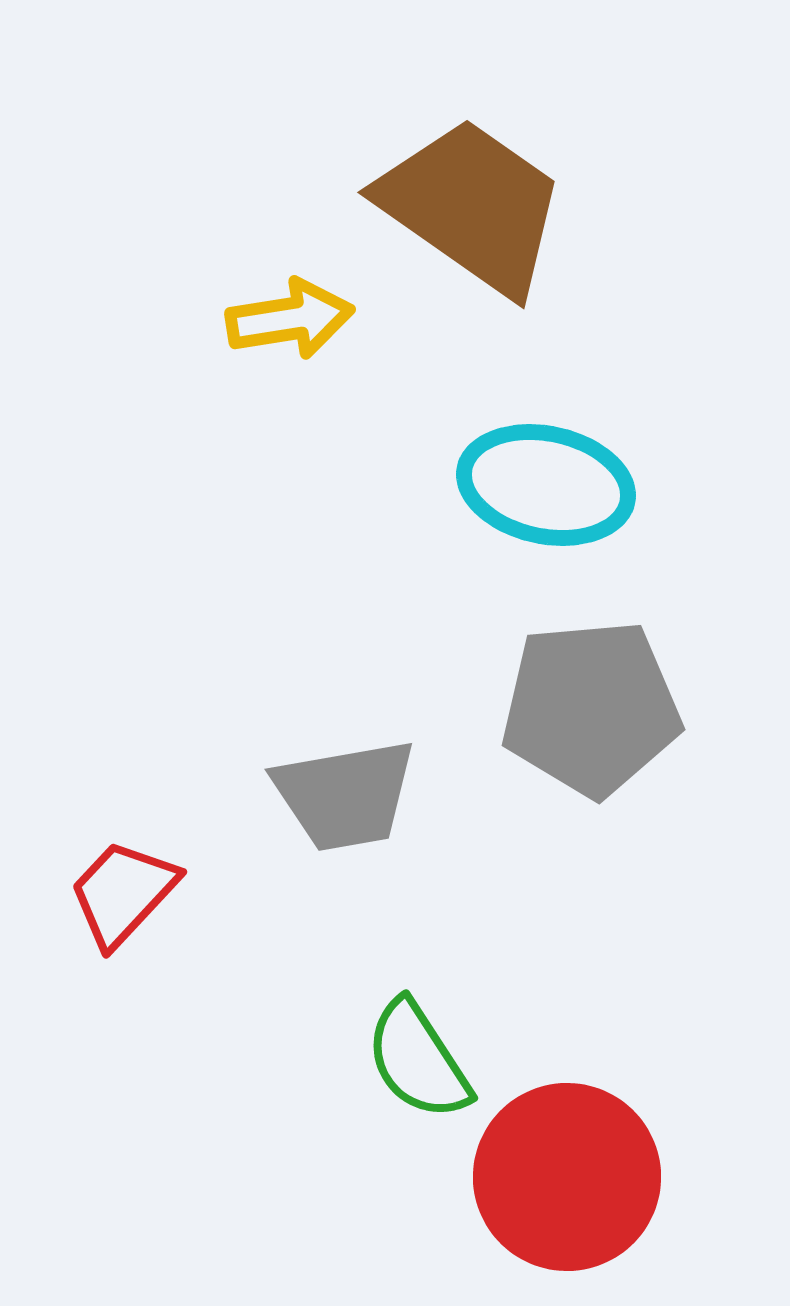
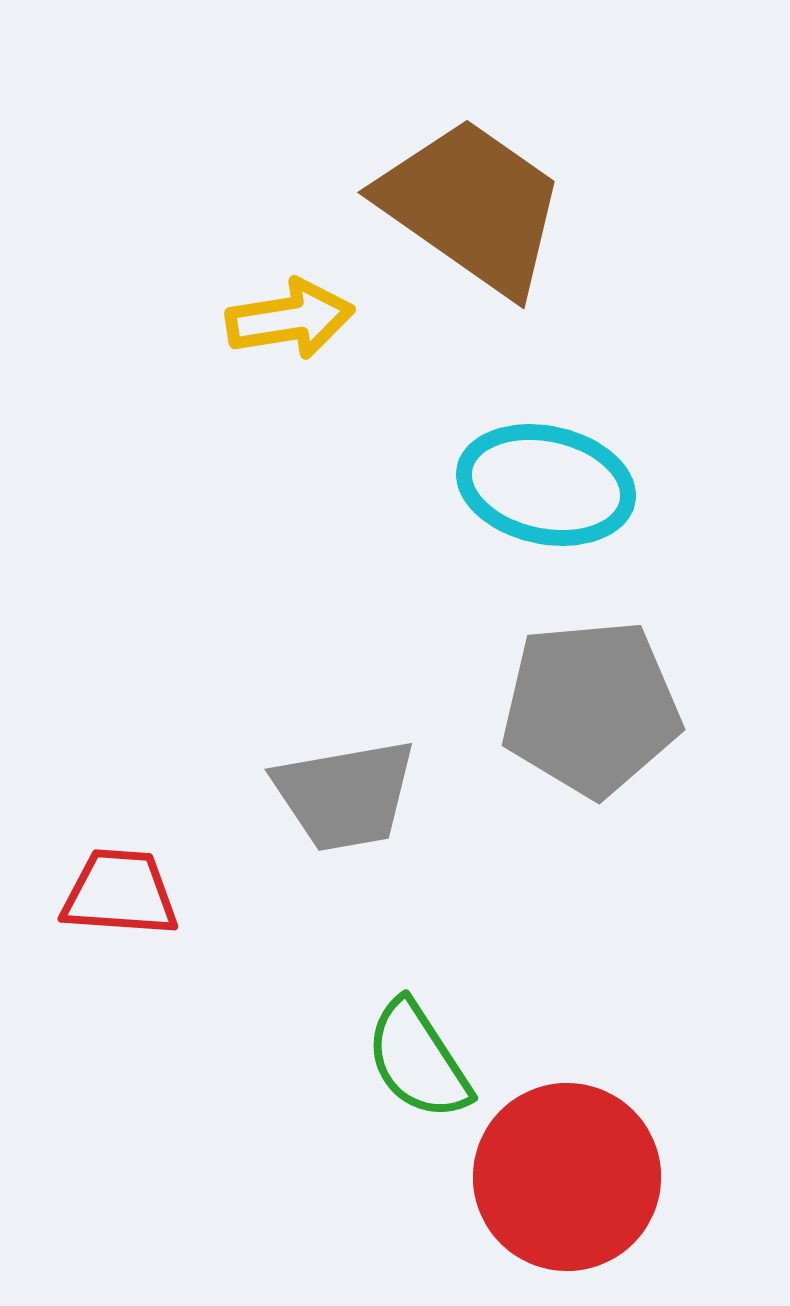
red trapezoid: moved 3 px left; rotated 51 degrees clockwise
